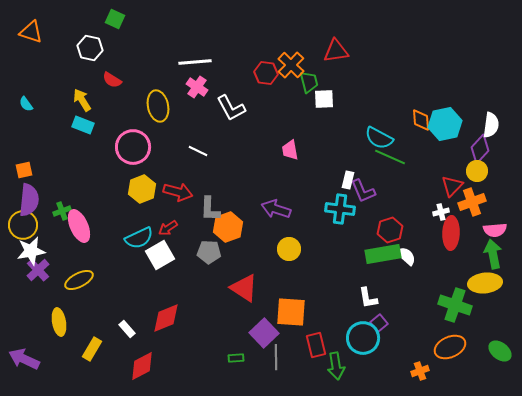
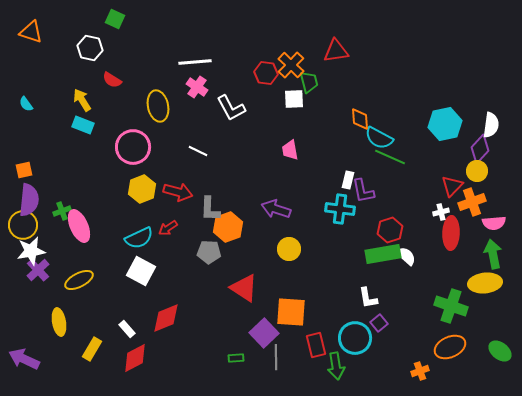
white square at (324, 99): moved 30 px left
orange diamond at (421, 120): moved 61 px left, 1 px up
purple L-shape at (363, 191): rotated 12 degrees clockwise
pink semicircle at (495, 230): moved 1 px left, 7 px up
white square at (160, 255): moved 19 px left, 16 px down; rotated 32 degrees counterclockwise
green cross at (455, 305): moved 4 px left, 1 px down
cyan circle at (363, 338): moved 8 px left
red diamond at (142, 366): moved 7 px left, 8 px up
